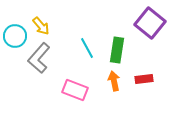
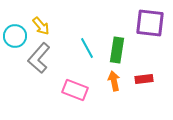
purple square: rotated 32 degrees counterclockwise
